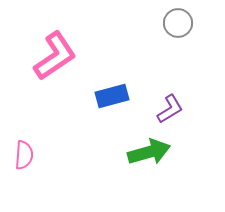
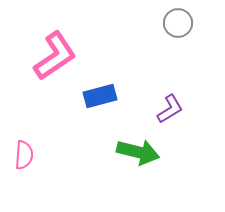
blue rectangle: moved 12 px left
green arrow: moved 11 px left; rotated 30 degrees clockwise
